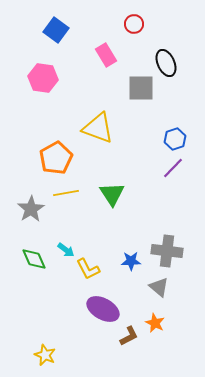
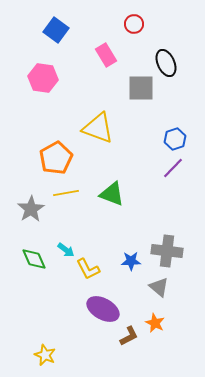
green triangle: rotated 36 degrees counterclockwise
